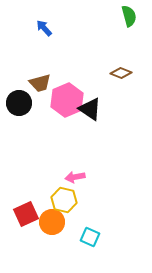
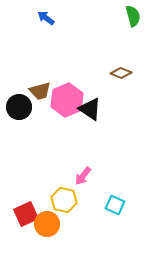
green semicircle: moved 4 px right
blue arrow: moved 2 px right, 10 px up; rotated 12 degrees counterclockwise
brown trapezoid: moved 8 px down
black circle: moved 4 px down
pink arrow: moved 8 px right, 1 px up; rotated 42 degrees counterclockwise
orange circle: moved 5 px left, 2 px down
cyan square: moved 25 px right, 32 px up
